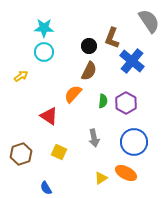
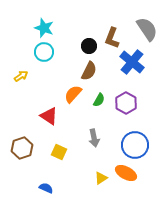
gray semicircle: moved 2 px left, 8 px down
cyan star: rotated 18 degrees clockwise
blue cross: moved 1 px down
green semicircle: moved 4 px left, 1 px up; rotated 24 degrees clockwise
blue circle: moved 1 px right, 3 px down
brown hexagon: moved 1 px right, 6 px up
blue semicircle: rotated 144 degrees clockwise
